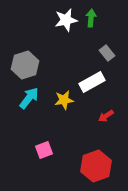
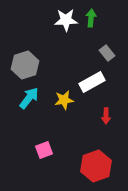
white star: rotated 10 degrees clockwise
red arrow: rotated 56 degrees counterclockwise
